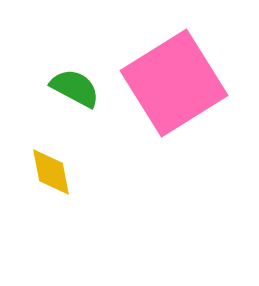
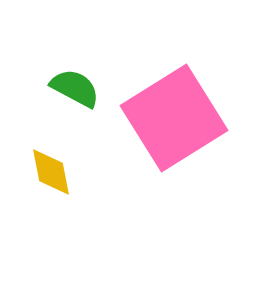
pink square: moved 35 px down
